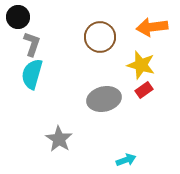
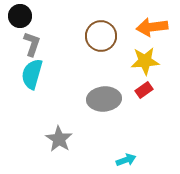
black circle: moved 2 px right, 1 px up
brown circle: moved 1 px right, 1 px up
yellow star: moved 4 px right, 4 px up; rotated 20 degrees counterclockwise
gray ellipse: rotated 8 degrees clockwise
